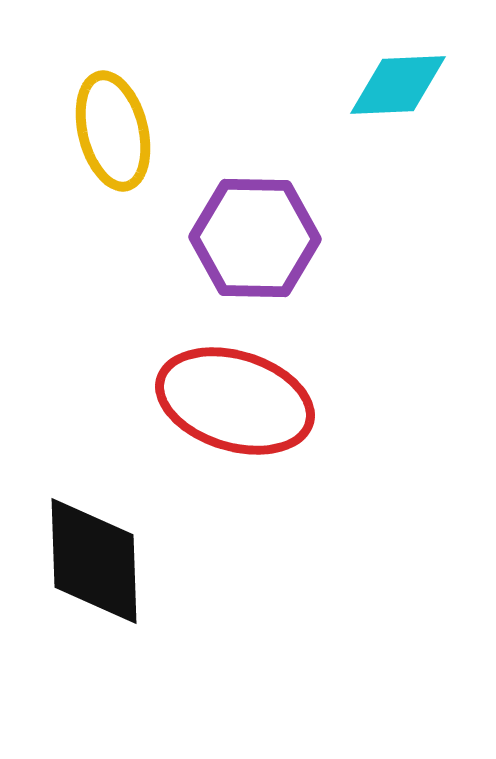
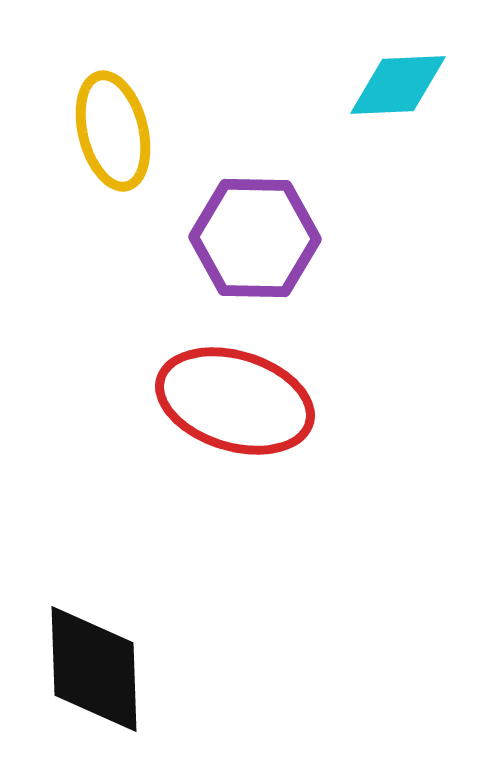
black diamond: moved 108 px down
